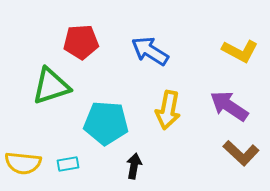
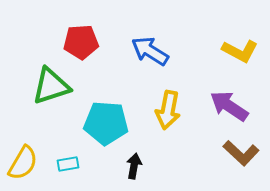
yellow semicircle: rotated 66 degrees counterclockwise
